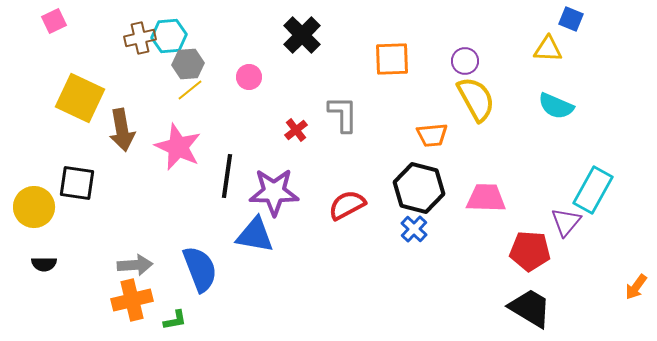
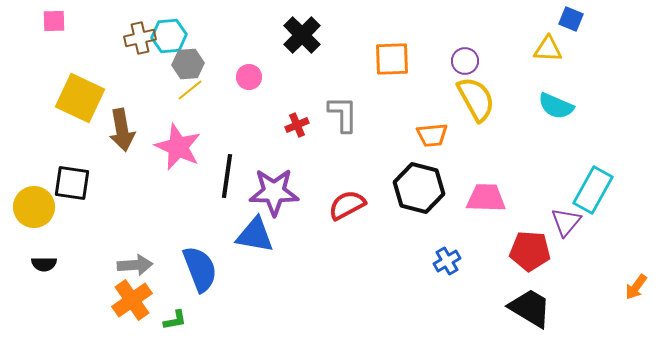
pink square: rotated 25 degrees clockwise
red cross: moved 1 px right, 5 px up; rotated 15 degrees clockwise
black square: moved 5 px left
blue cross: moved 33 px right, 32 px down; rotated 16 degrees clockwise
orange cross: rotated 21 degrees counterclockwise
